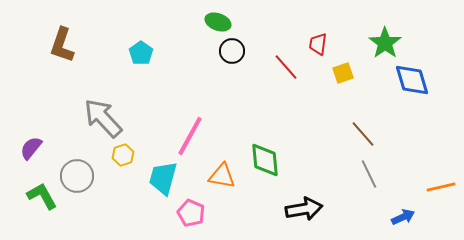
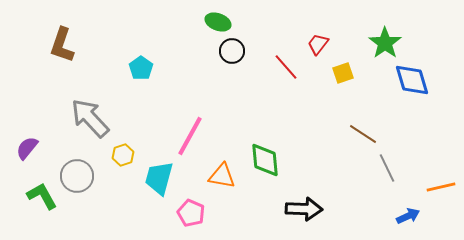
red trapezoid: rotated 30 degrees clockwise
cyan pentagon: moved 15 px down
gray arrow: moved 13 px left
brown line: rotated 16 degrees counterclockwise
purple semicircle: moved 4 px left
gray line: moved 18 px right, 6 px up
cyan trapezoid: moved 4 px left
black arrow: rotated 12 degrees clockwise
blue arrow: moved 5 px right, 1 px up
